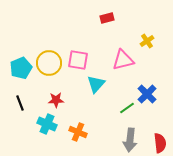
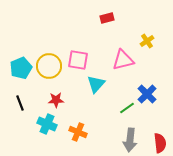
yellow circle: moved 3 px down
